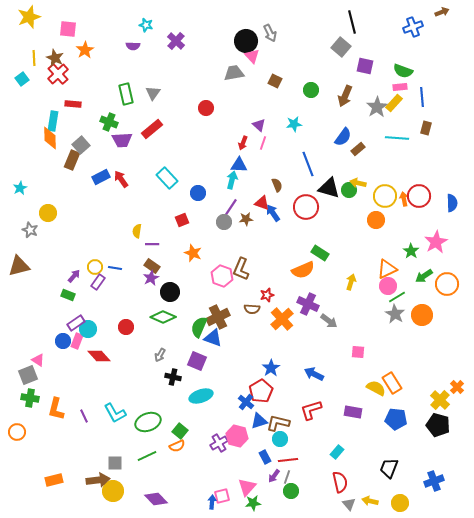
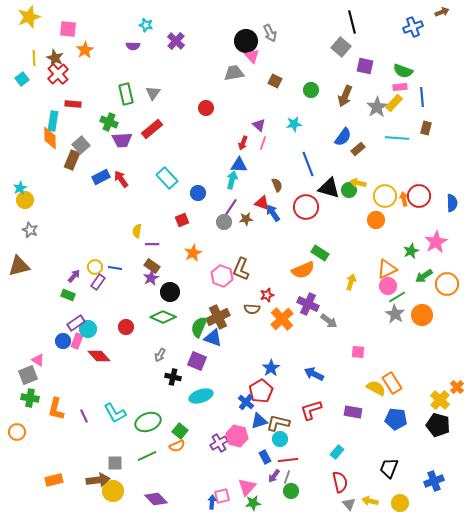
yellow circle at (48, 213): moved 23 px left, 13 px up
green star at (411, 251): rotated 14 degrees clockwise
orange star at (193, 253): rotated 24 degrees clockwise
